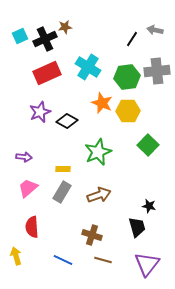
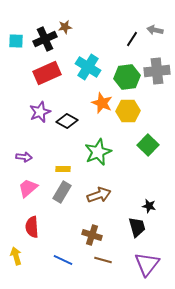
cyan square: moved 4 px left, 5 px down; rotated 28 degrees clockwise
